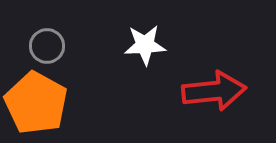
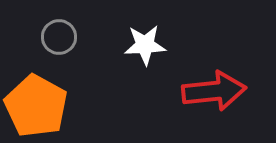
gray circle: moved 12 px right, 9 px up
orange pentagon: moved 3 px down
